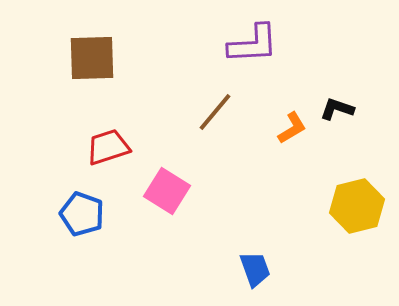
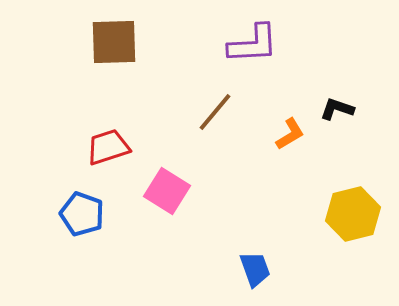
brown square: moved 22 px right, 16 px up
orange L-shape: moved 2 px left, 6 px down
yellow hexagon: moved 4 px left, 8 px down
